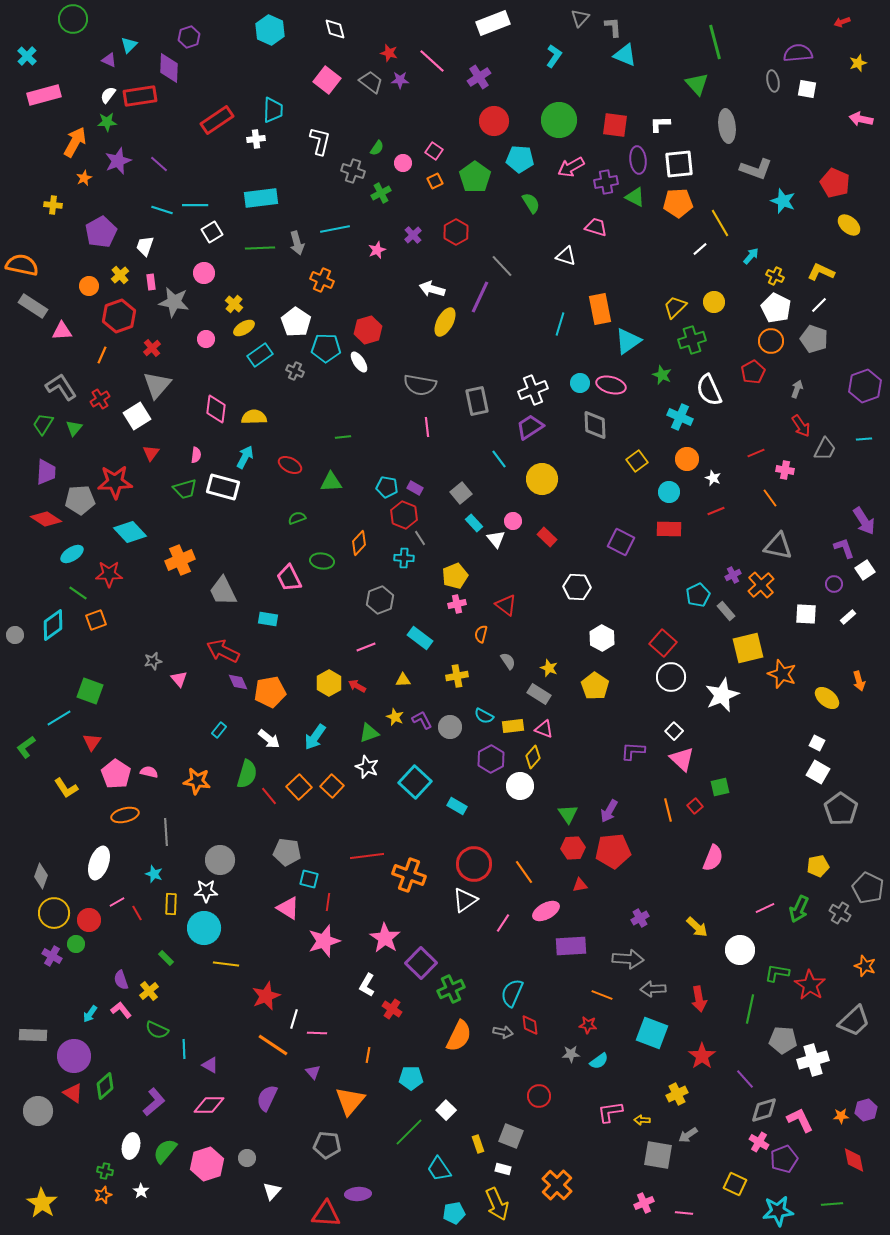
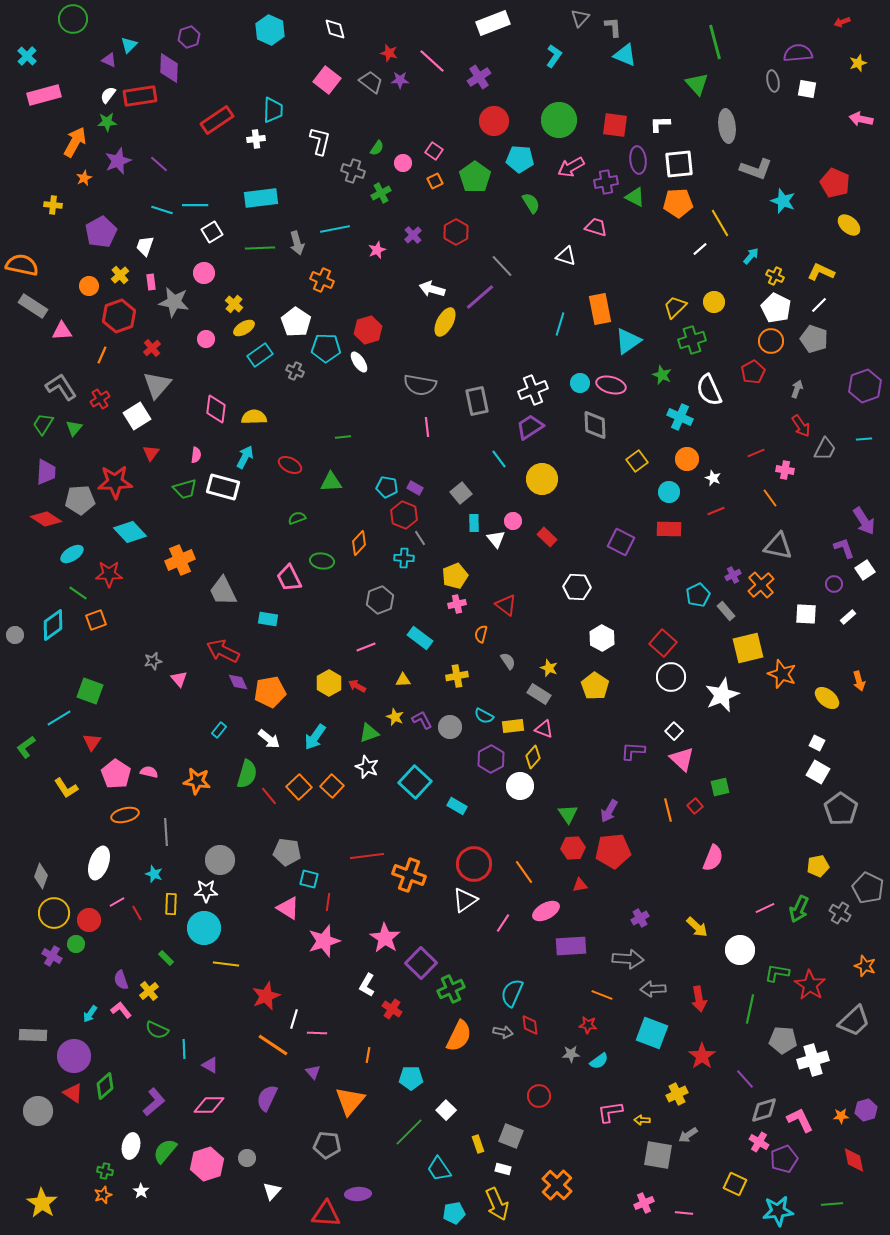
purple line at (480, 297): rotated 24 degrees clockwise
cyan rectangle at (474, 523): rotated 42 degrees clockwise
